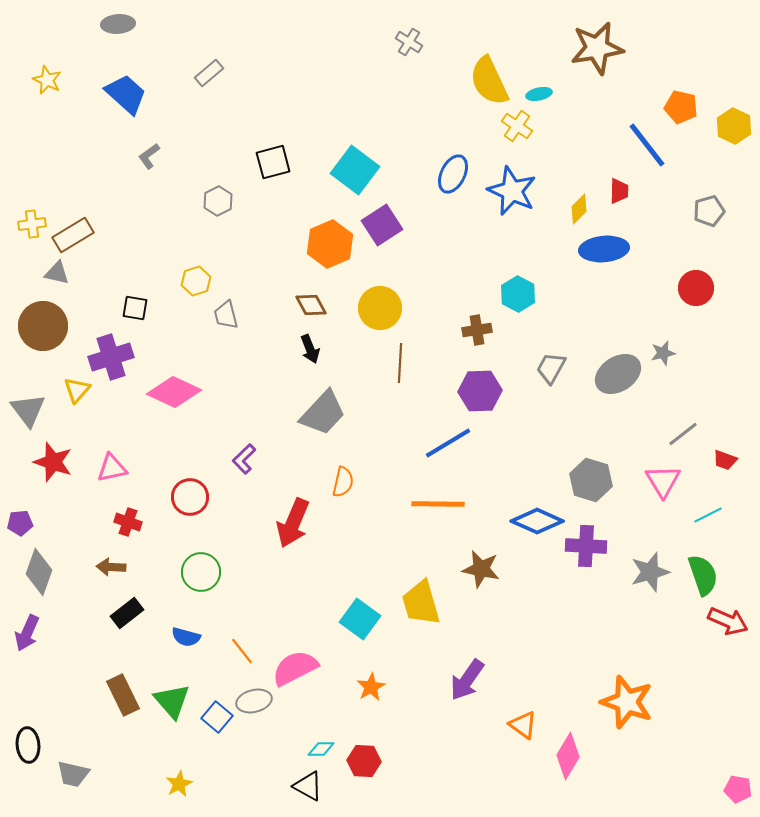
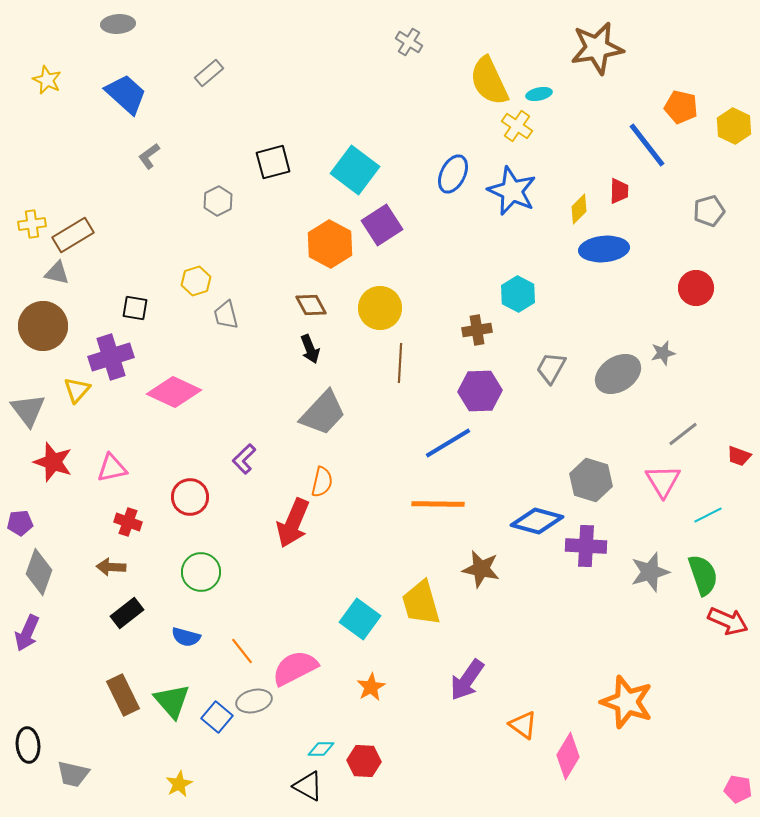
orange hexagon at (330, 244): rotated 9 degrees counterclockwise
red trapezoid at (725, 460): moved 14 px right, 4 px up
orange semicircle at (343, 482): moved 21 px left
blue diamond at (537, 521): rotated 9 degrees counterclockwise
